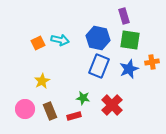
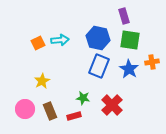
cyan arrow: rotated 18 degrees counterclockwise
blue star: rotated 18 degrees counterclockwise
